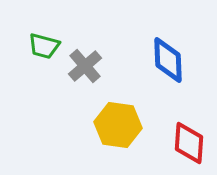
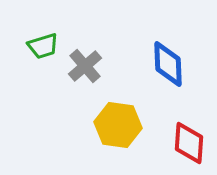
green trapezoid: moved 1 px left; rotated 32 degrees counterclockwise
blue diamond: moved 4 px down
